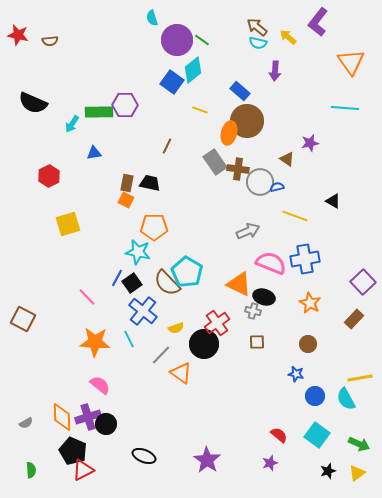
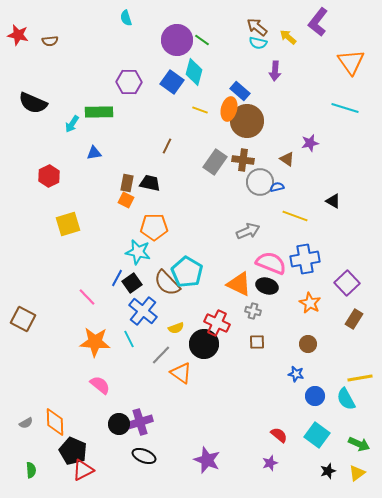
cyan semicircle at (152, 18): moved 26 px left
cyan diamond at (193, 70): moved 1 px right, 2 px down; rotated 36 degrees counterclockwise
purple hexagon at (125, 105): moved 4 px right, 23 px up
cyan line at (345, 108): rotated 12 degrees clockwise
orange ellipse at (229, 133): moved 24 px up
gray rectangle at (215, 162): rotated 70 degrees clockwise
brown cross at (238, 169): moved 5 px right, 9 px up
purple square at (363, 282): moved 16 px left, 1 px down
black ellipse at (264, 297): moved 3 px right, 11 px up
brown rectangle at (354, 319): rotated 12 degrees counterclockwise
red cross at (217, 323): rotated 30 degrees counterclockwise
orange diamond at (62, 417): moved 7 px left, 5 px down
purple cross at (88, 417): moved 52 px right, 5 px down
black circle at (106, 424): moved 13 px right
purple star at (207, 460): rotated 12 degrees counterclockwise
